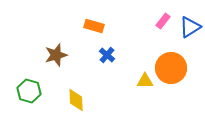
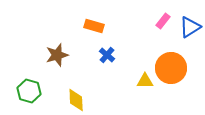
brown star: moved 1 px right
